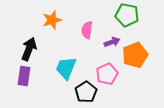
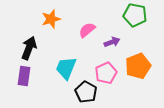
green pentagon: moved 8 px right
orange star: moved 1 px left, 1 px up
pink semicircle: rotated 42 degrees clockwise
black arrow: moved 1 px up
orange pentagon: moved 3 px right, 11 px down
pink pentagon: moved 1 px left, 1 px up
black pentagon: rotated 10 degrees counterclockwise
